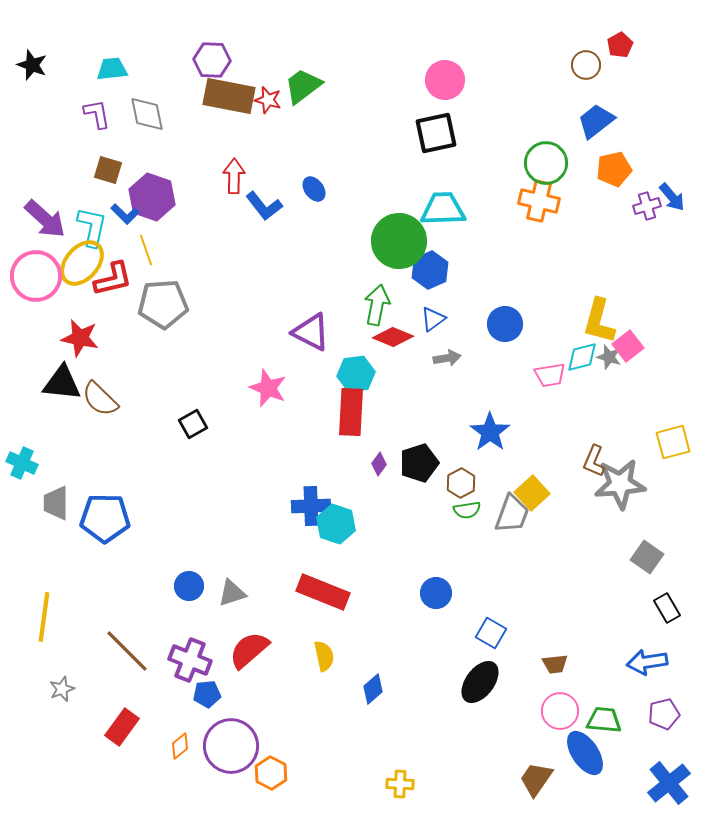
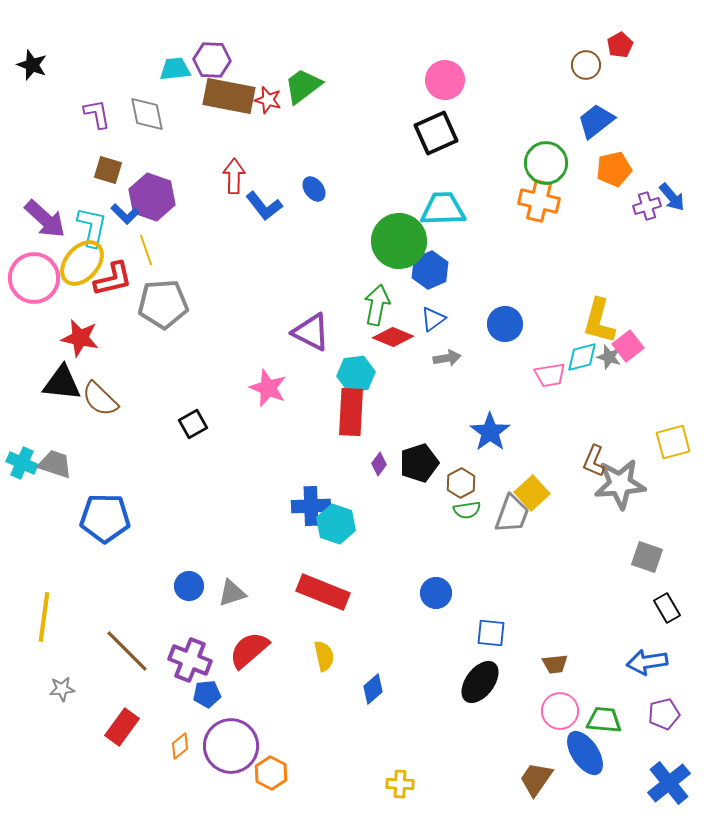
cyan trapezoid at (112, 69): moved 63 px right
black square at (436, 133): rotated 12 degrees counterclockwise
pink circle at (36, 276): moved 2 px left, 2 px down
gray trapezoid at (56, 503): moved 1 px left, 39 px up; rotated 108 degrees clockwise
gray square at (647, 557): rotated 16 degrees counterclockwise
blue square at (491, 633): rotated 24 degrees counterclockwise
gray star at (62, 689): rotated 15 degrees clockwise
